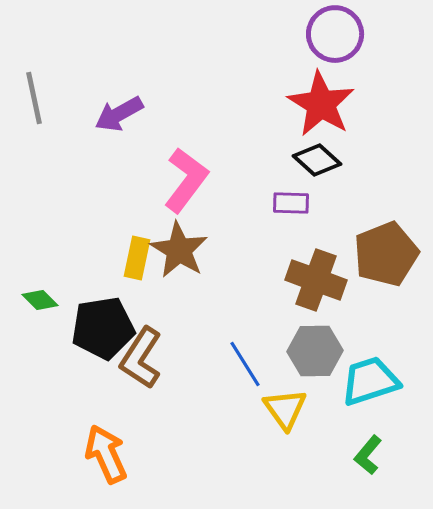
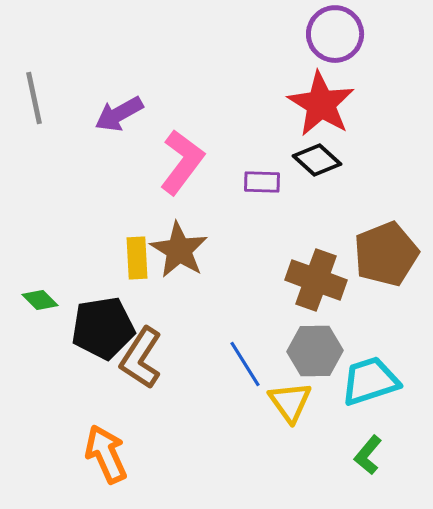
pink L-shape: moved 4 px left, 18 px up
purple rectangle: moved 29 px left, 21 px up
yellow rectangle: rotated 15 degrees counterclockwise
yellow triangle: moved 5 px right, 7 px up
